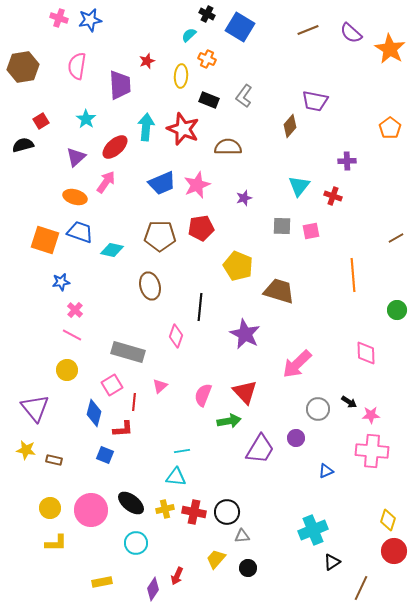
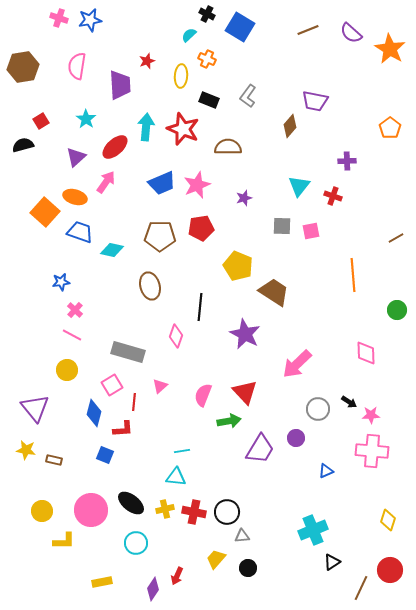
gray L-shape at (244, 96): moved 4 px right
orange square at (45, 240): moved 28 px up; rotated 24 degrees clockwise
brown trapezoid at (279, 291): moved 5 px left, 1 px down; rotated 16 degrees clockwise
yellow circle at (50, 508): moved 8 px left, 3 px down
yellow L-shape at (56, 543): moved 8 px right, 2 px up
red circle at (394, 551): moved 4 px left, 19 px down
